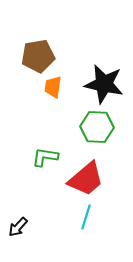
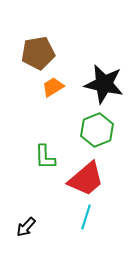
brown pentagon: moved 3 px up
orange trapezoid: rotated 50 degrees clockwise
green hexagon: moved 3 px down; rotated 24 degrees counterclockwise
green L-shape: rotated 100 degrees counterclockwise
black arrow: moved 8 px right
